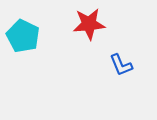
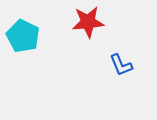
red star: moved 1 px left, 2 px up
